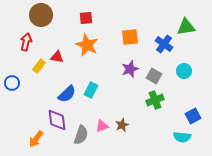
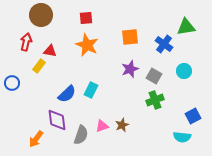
red triangle: moved 7 px left, 6 px up
